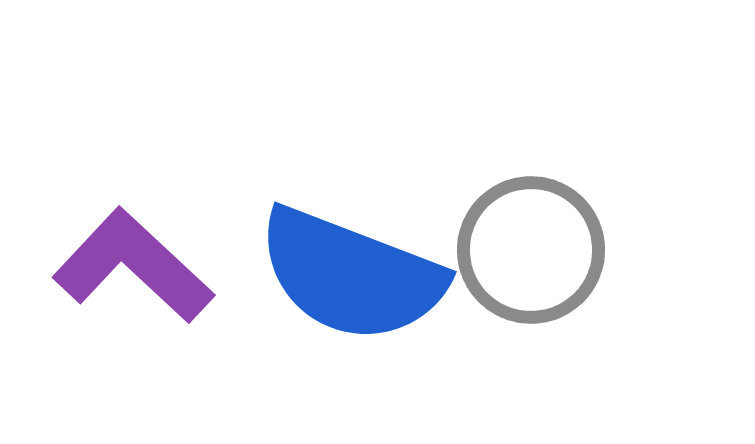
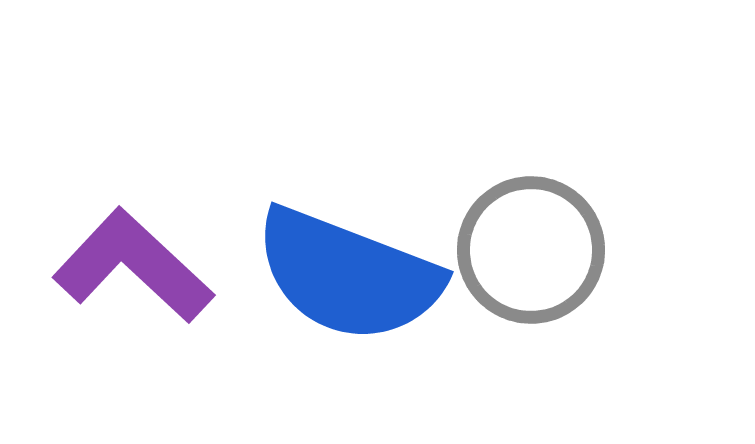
blue semicircle: moved 3 px left
